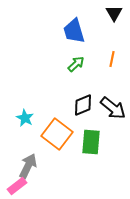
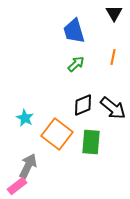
orange line: moved 1 px right, 2 px up
